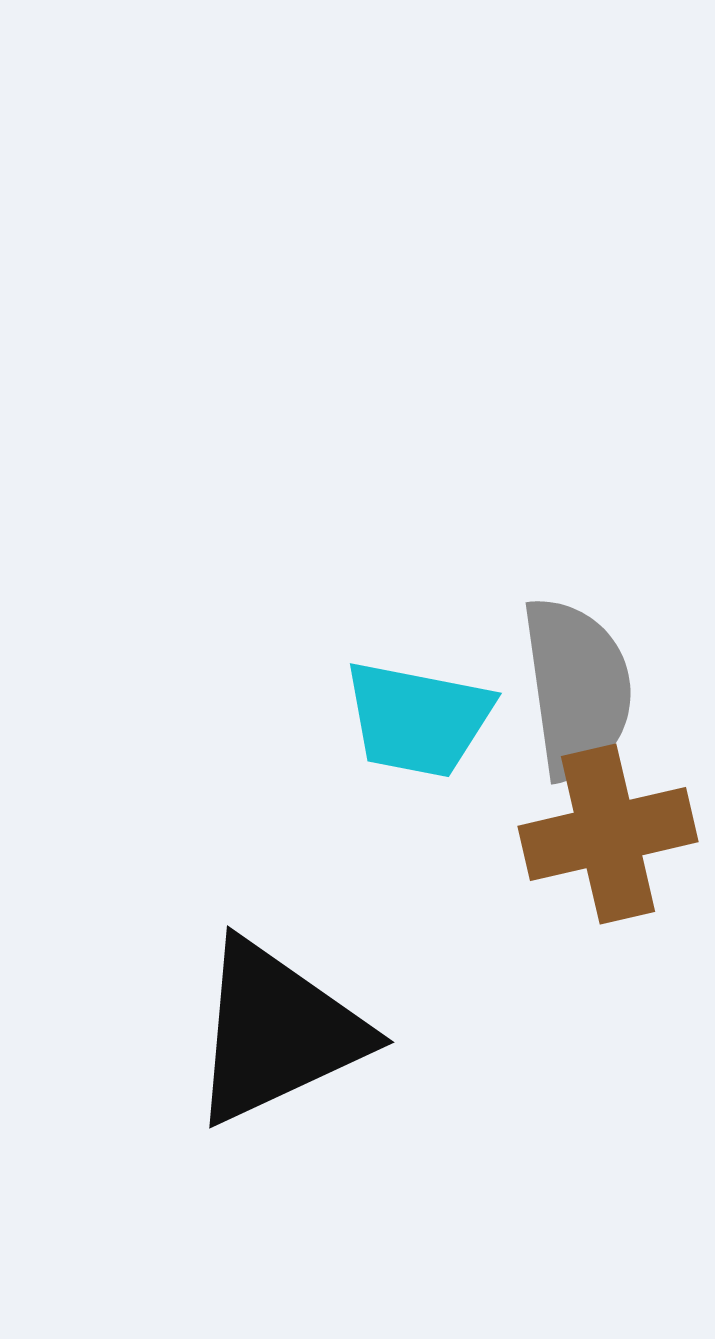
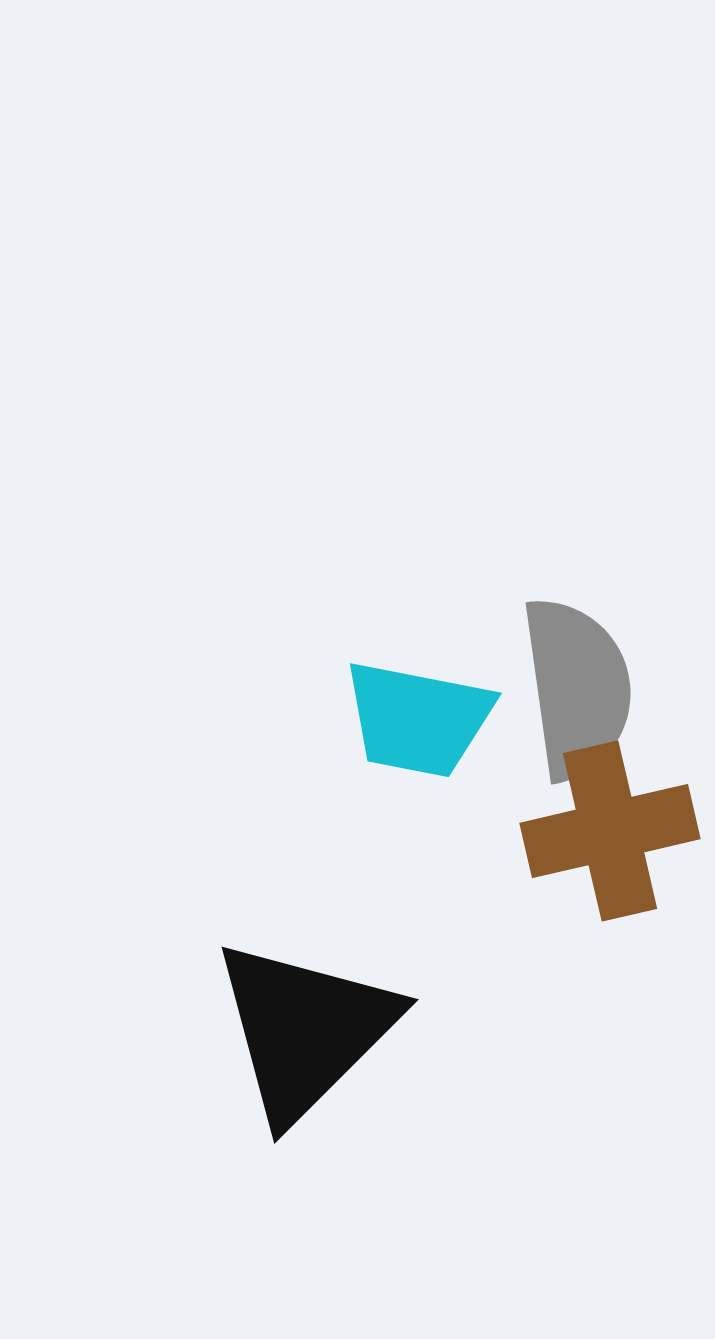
brown cross: moved 2 px right, 3 px up
black triangle: moved 28 px right, 2 px up; rotated 20 degrees counterclockwise
